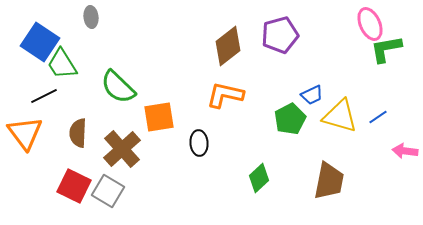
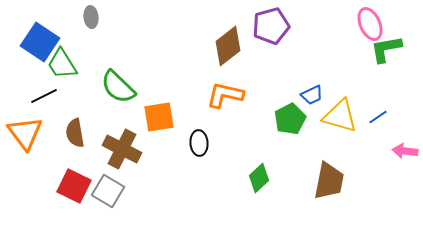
purple pentagon: moved 9 px left, 9 px up
brown semicircle: moved 3 px left; rotated 12 degrees counterclockwise
brown cross: rotated 21 degrees counterclockwise
